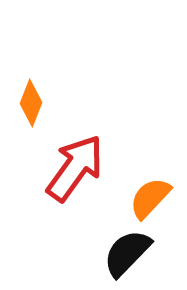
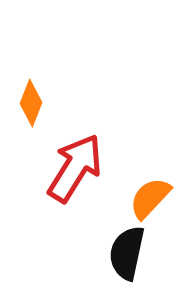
red arrow: rotated 4 degrees counterclockwise
black semicircle: rotated 32 degrees counterclockwise
